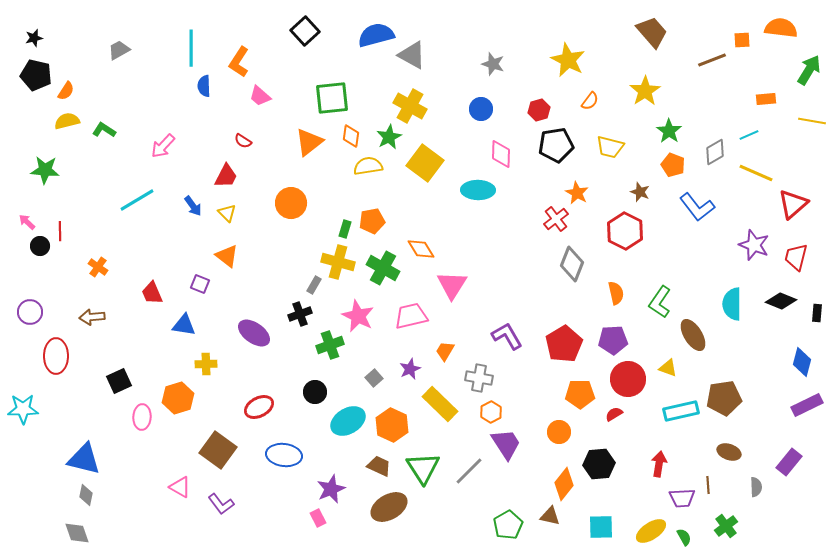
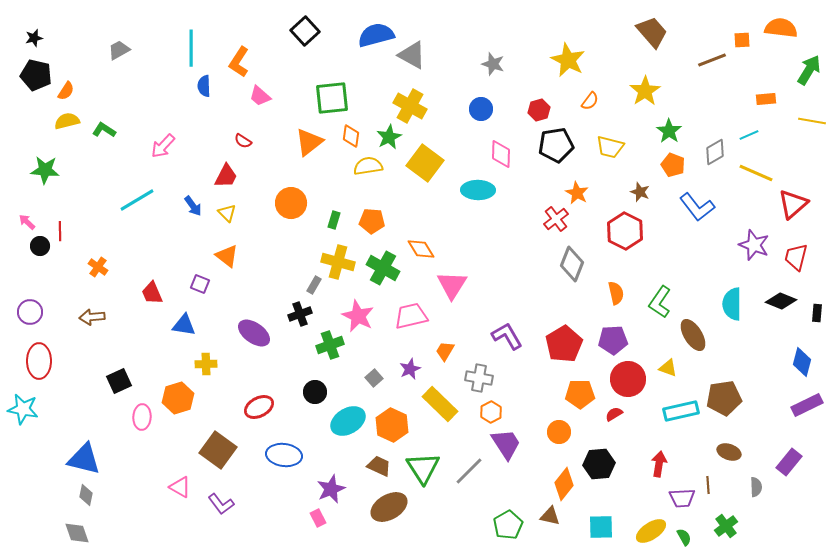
orange pentagon at (372, 221): rotated 15 degrees clockwise
green rectangle at (345, 229): moved 11 px left, 9 px up
red ellipse at (56, 356): moved 17 px left, 5 px down
cyan star at (23, 409): rotated 12 degrees clockwise
